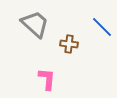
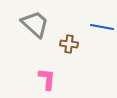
blue line: rotated 35 degrees counterclockwise
